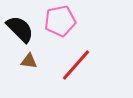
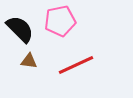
red line: rotated 24 degrees clockwise
